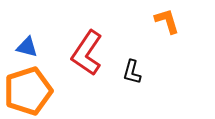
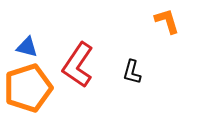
red L-shape: moved 9 px left, 12 px down
orange pentagon: moved 3 px up
